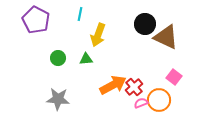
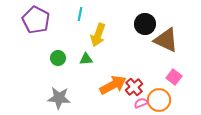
brown triangle: moved 3 px down
gray star: moved 1 px right, 1 px up
